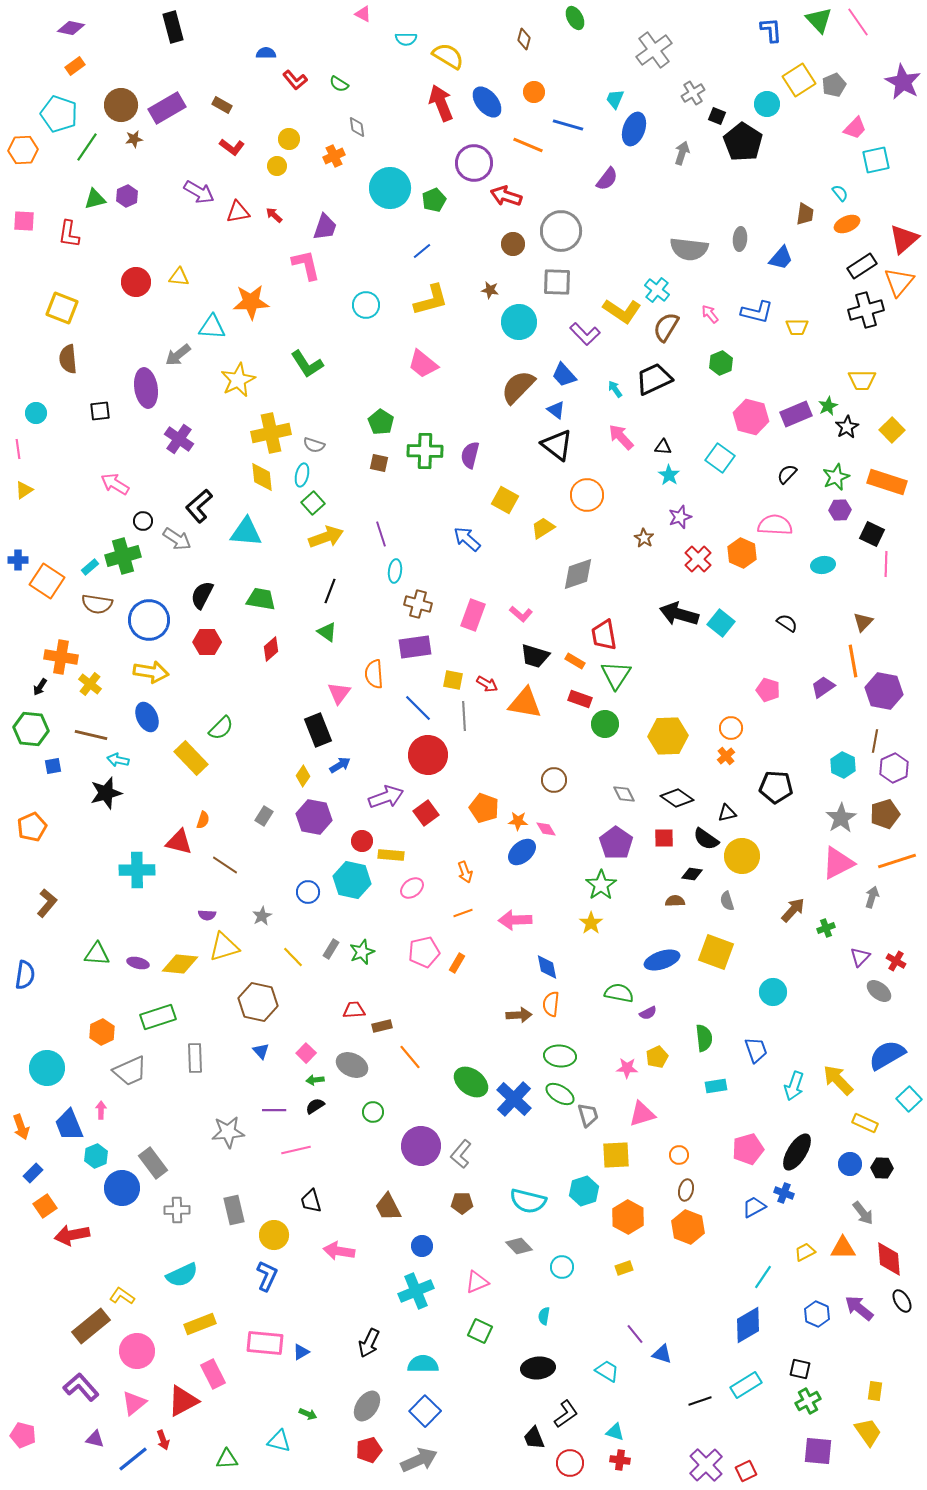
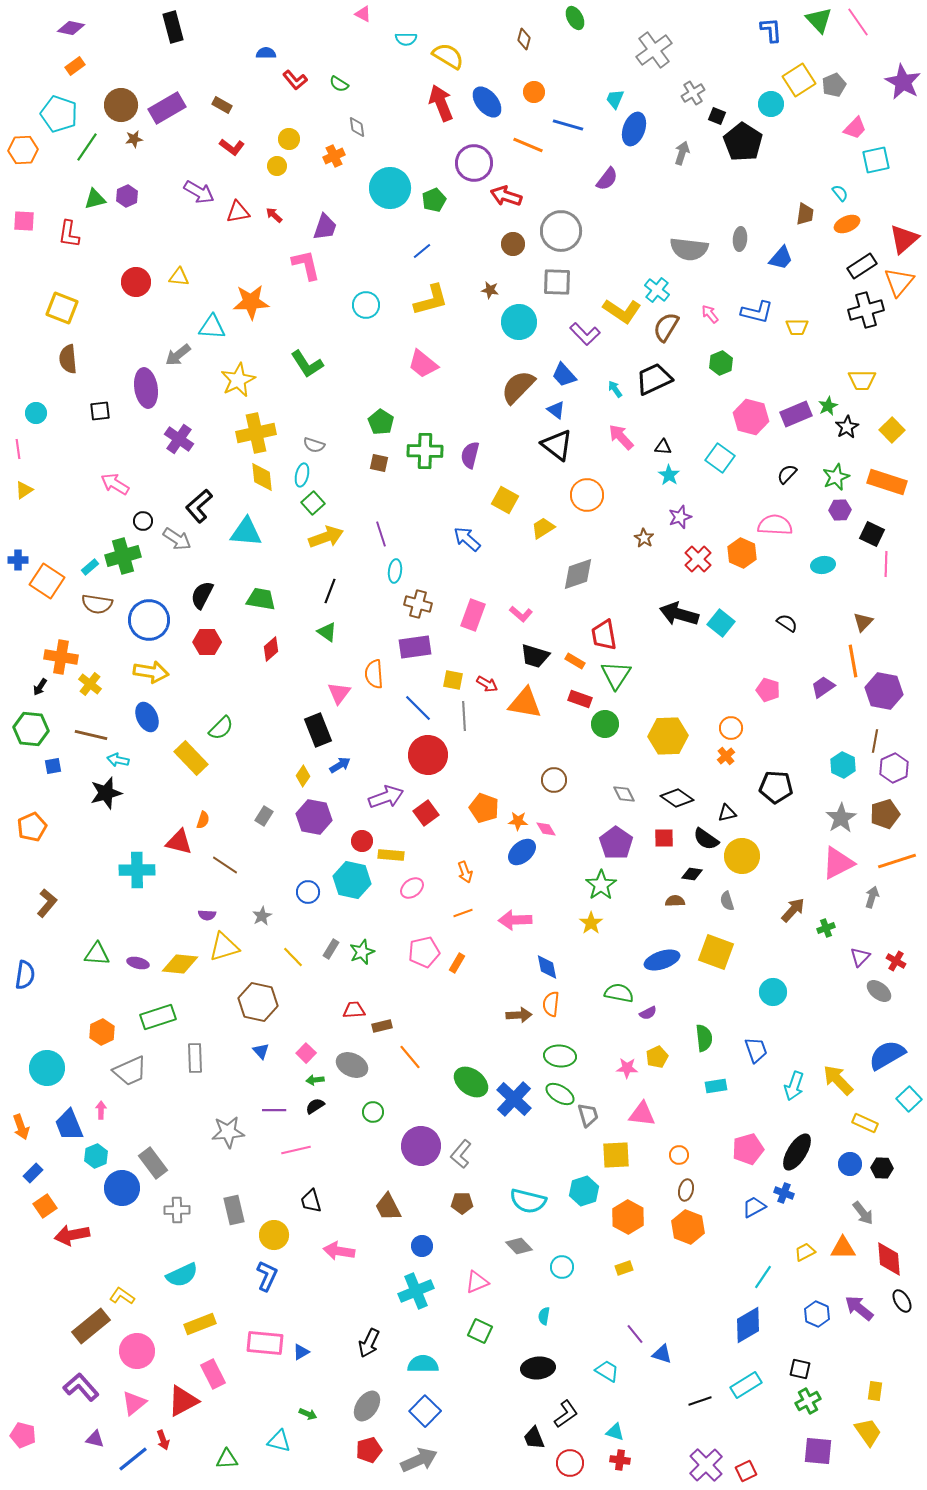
cyan circle at (767, 104): moved 4 px right
yellow cross at (271, 433): moved 15 px left
pink triangle at (642, 1114): rotated 24 degrees clockwise
